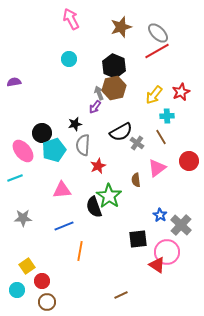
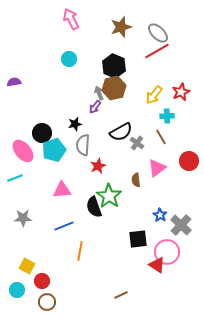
yellow square at (27, 266): rotated 28 degrees counterclockwise
